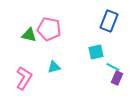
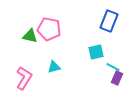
green triangle: moved 1 px right, 1 px down
